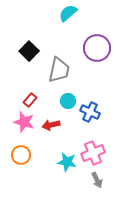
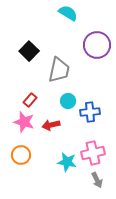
cyan semicircle: rotated 72 degrees clockwise
purple circle: moved 3 px up
blue cross: rotated 30 degrees counterclockwise
pink cross: rotated 10 degrees clockwise
